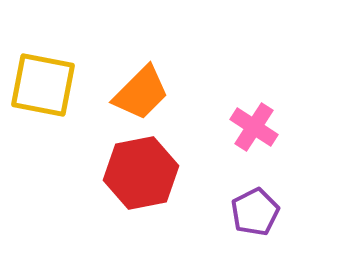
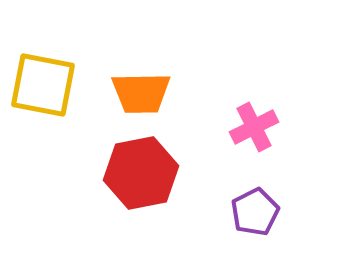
orange trapezoid: rotated 44 degrees clockwise
pink cross: rotated 30 degrees clockwise
